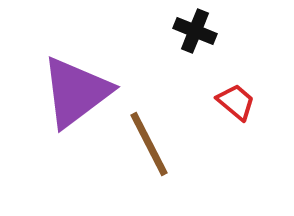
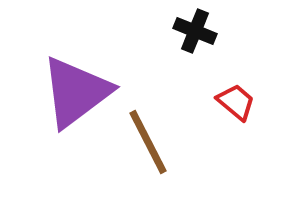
brown line: moved 1 px left, 2 px up
